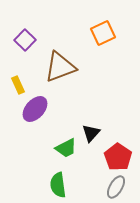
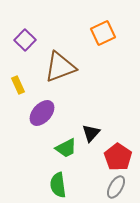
purple ellipse: moved 7 px right, 4 px down
